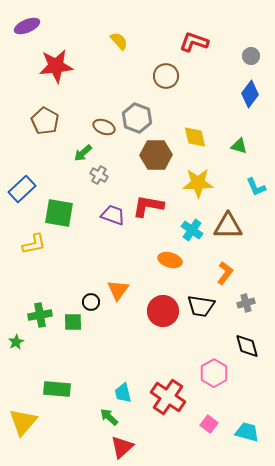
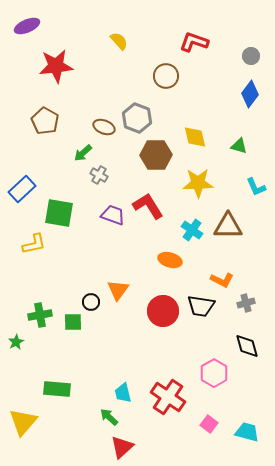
red L-shape at (148, 206): rotated 48 degrees clockwise
orange L-shape at (225, 273): moved 3 px left, 7 px down; rotated 80 degrees clockwise
